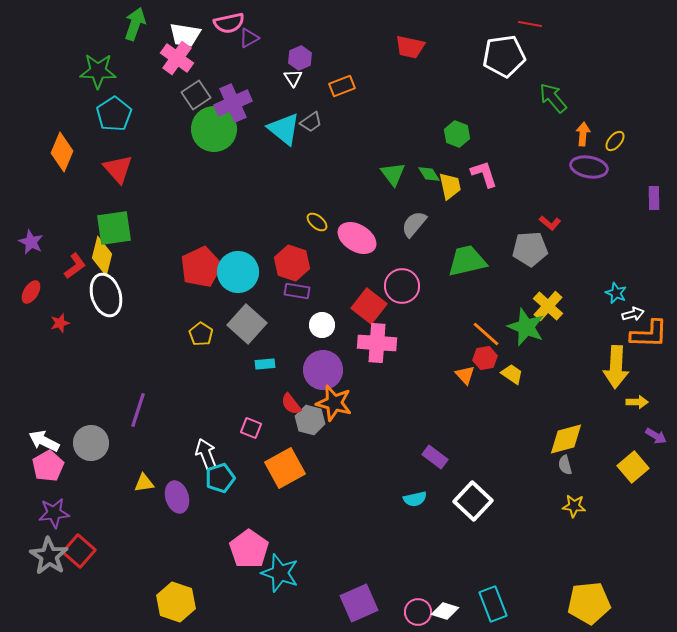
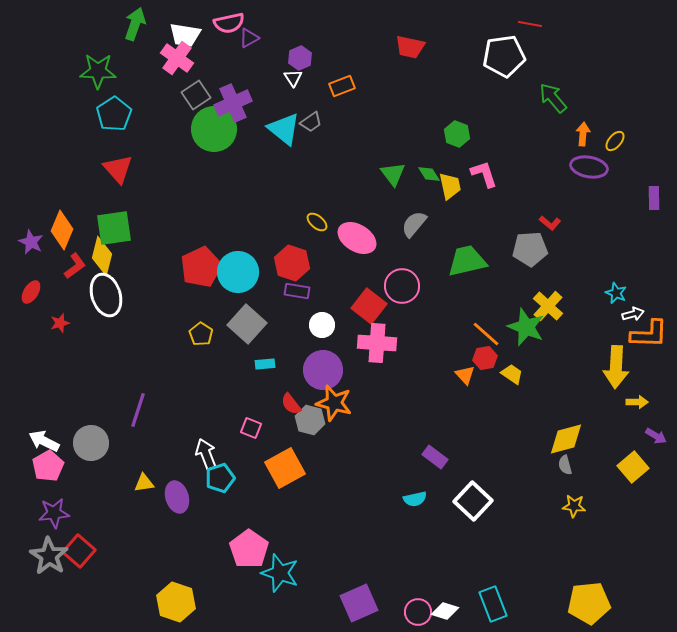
orange diamond at (62, 152): moved 78 px down
